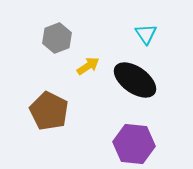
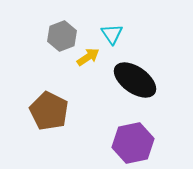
cyan triangle: moved 34 px left
gray hexagon: moved 5 px right, 2 px up
yellow arrow: moved 9 px up
purple hexagon: moved 1 px left, 1 px up; rotated 18 degrees counterclockwise
